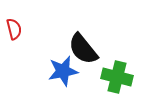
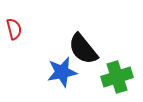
blue star: moved 1 px left, 1 px down
green cross: rotated 32 degrees counterclockwise
